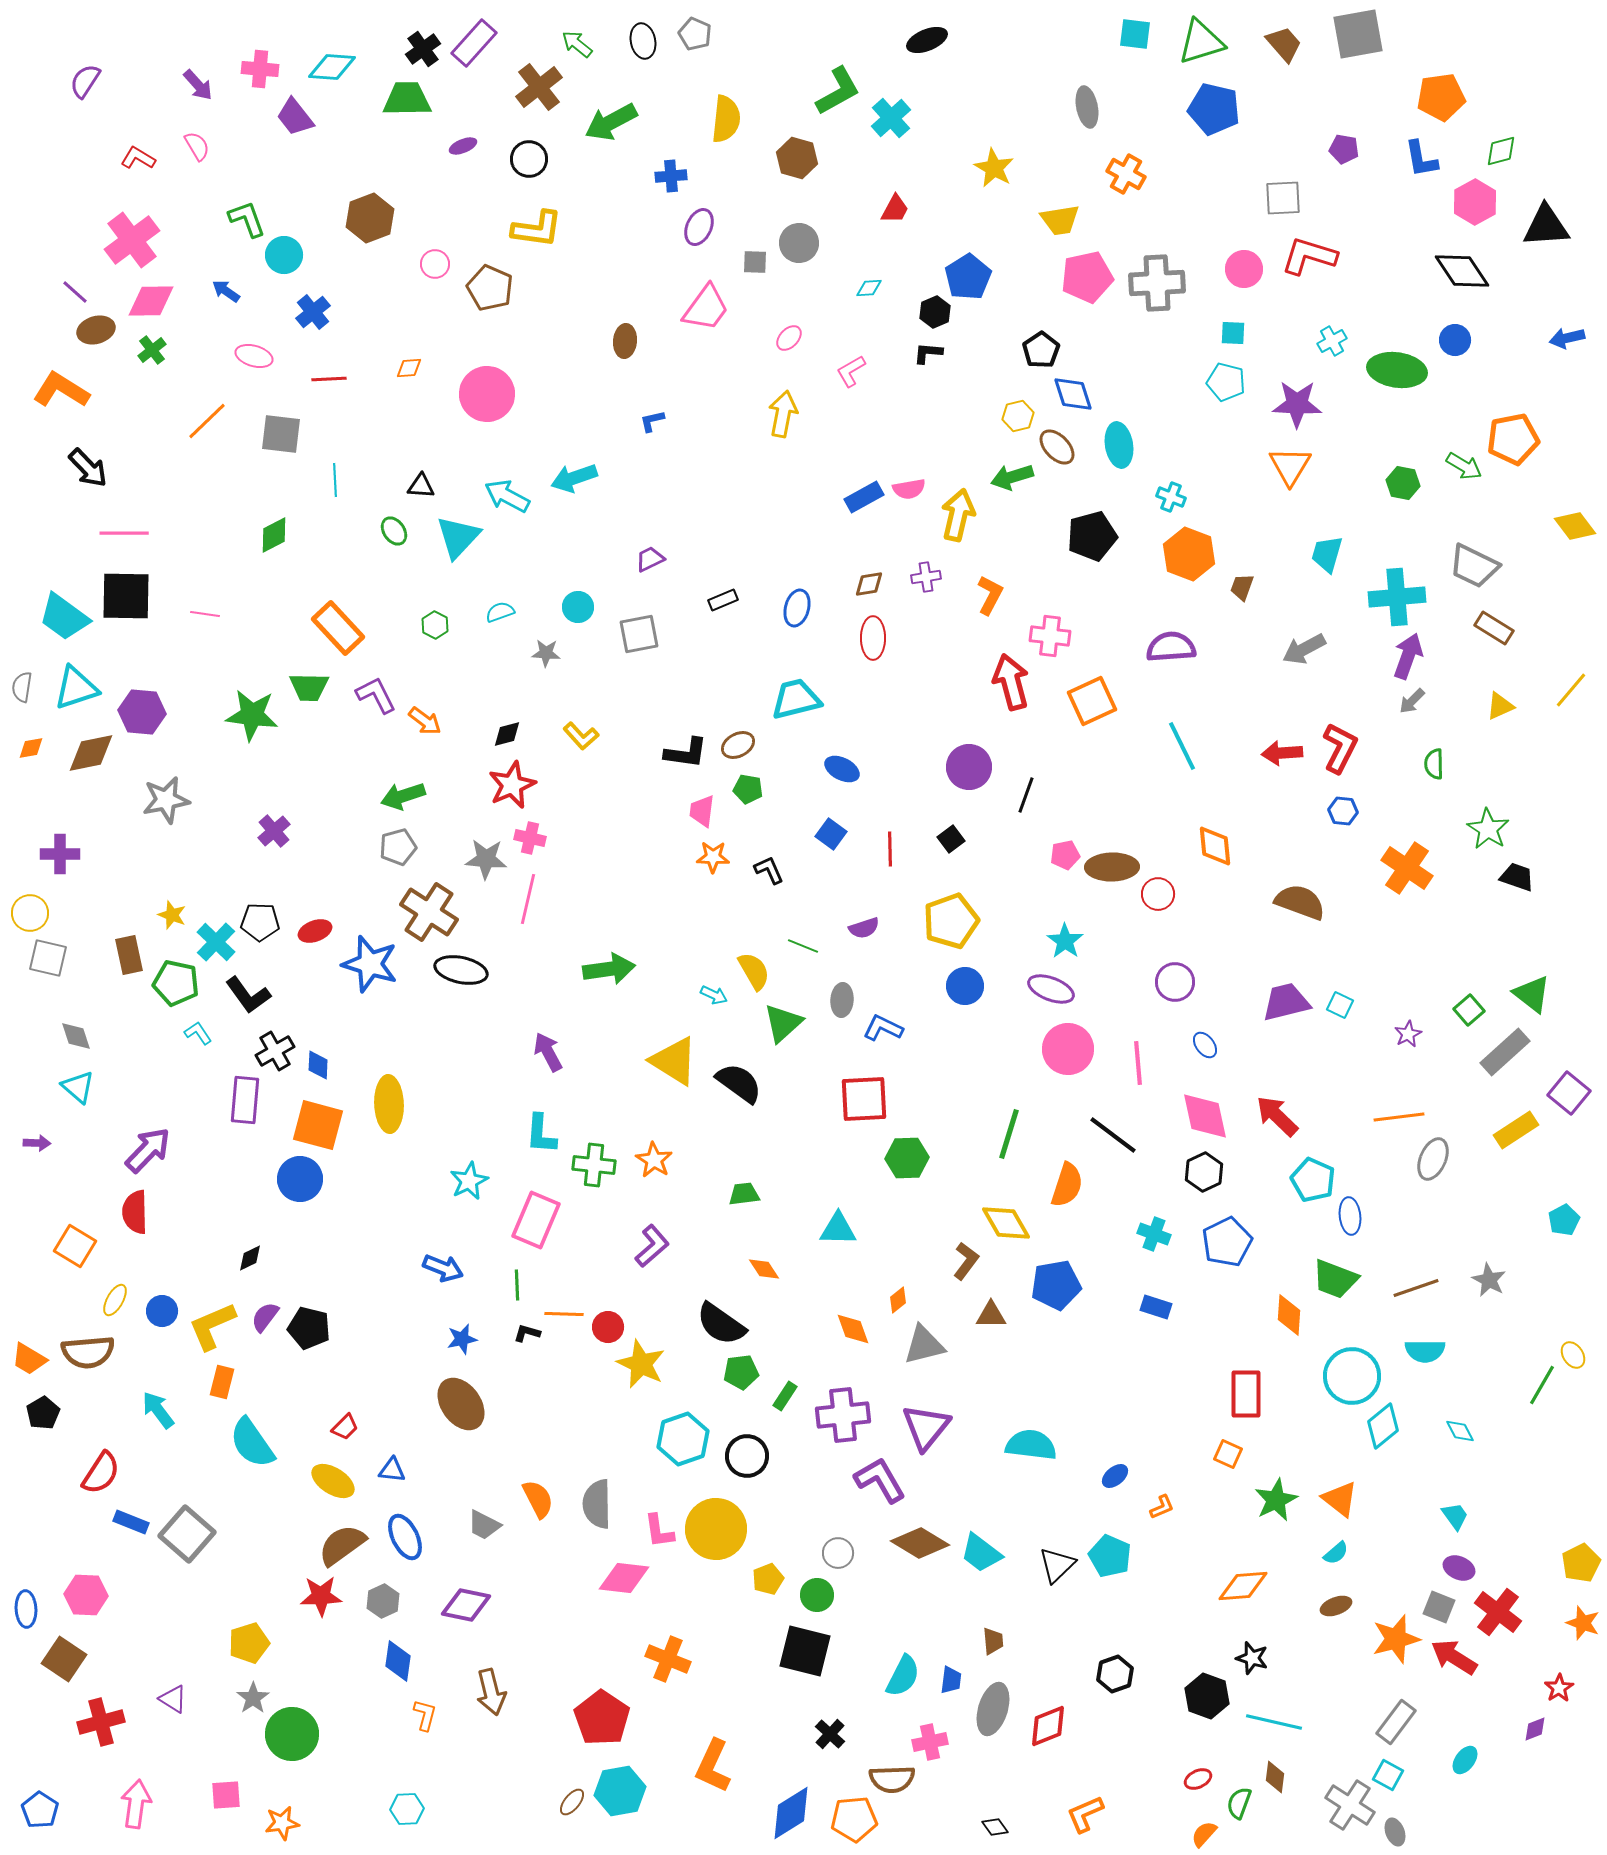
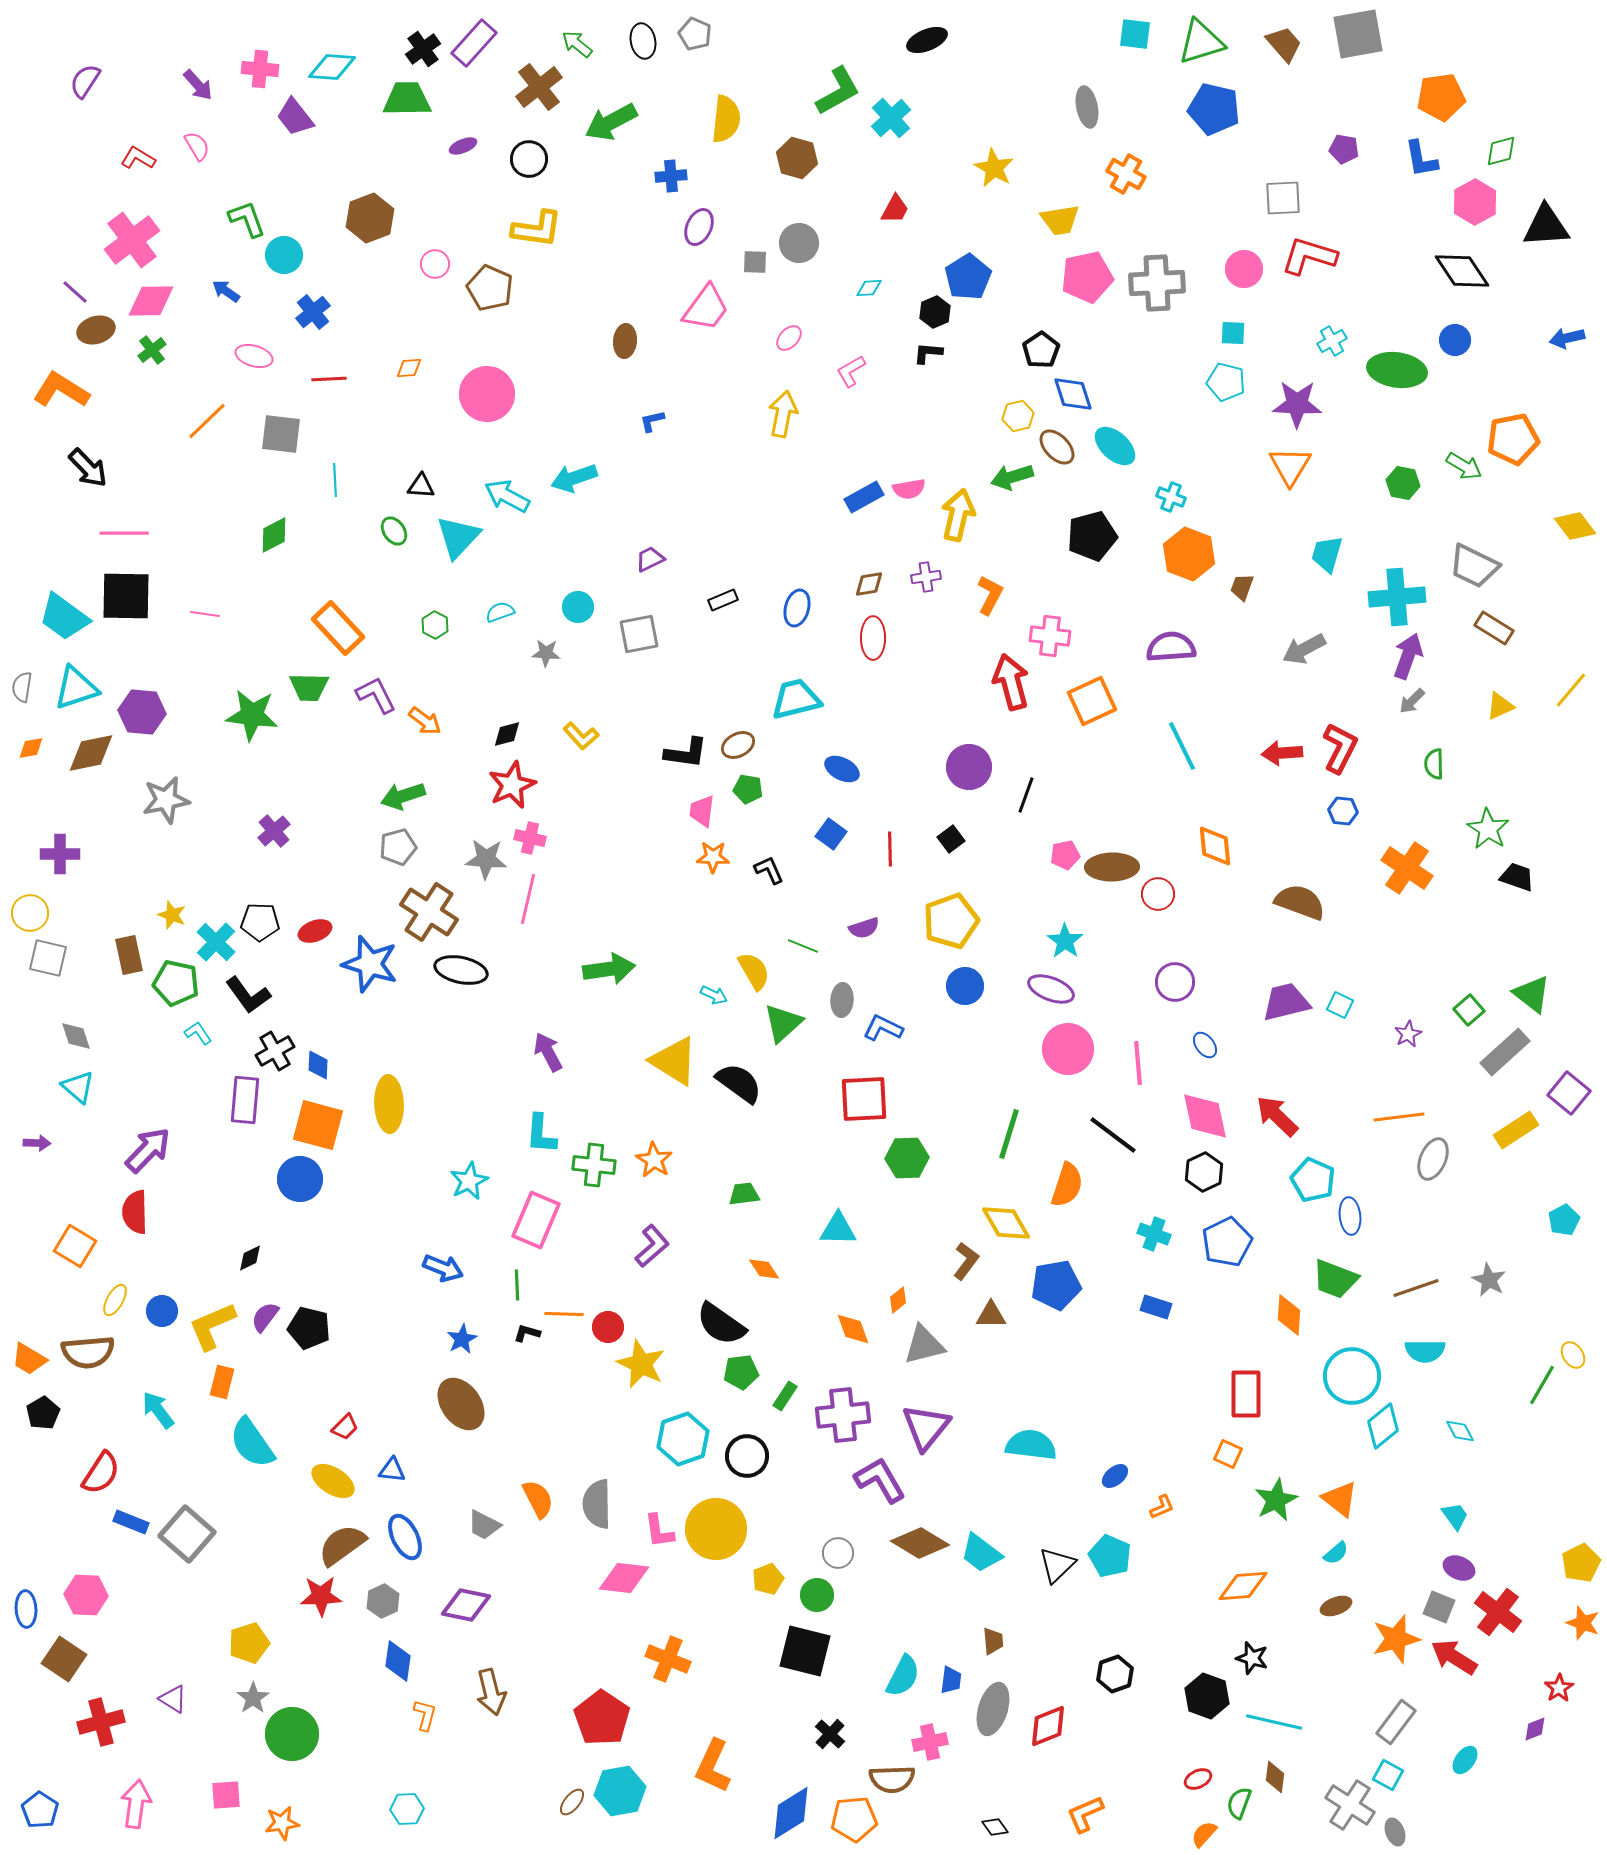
cyan ellipse at (1119, 445): moved 4 px left, 1 px down; rotated 39 degrees counterclockwise
blue star at (462, 1339): rotated 16 degrees counterclockwise
